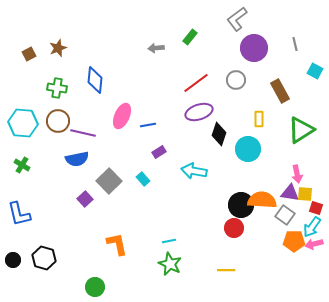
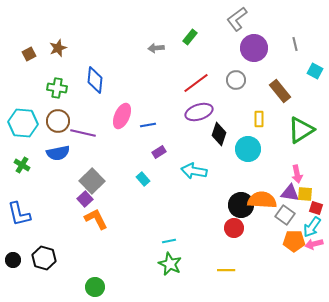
brown rectangle at (280, 91): rotated 10 degrees counterclockwise
blue semicircle at (77, 159): moved 19 px left, 6 px up
gray square at (109, 181): moved 17 px left
orange L-shape at (117, 244): moved 21 px left, 25 px up; rotated 15 degrees counterclockwise
